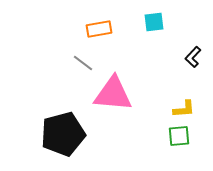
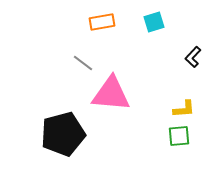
cyan square: rotated 10 degrees counterclockwise
orange rectangle: moved 3 px right, 7 px up
pink triangle: moved 2 px left
